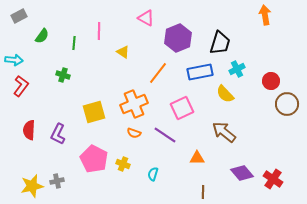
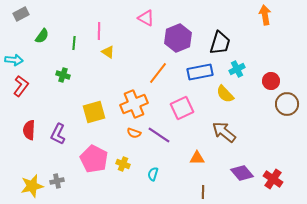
gray rectangle: moved 2 px right, 2 px up
yellow triangle: moved 15 px left
purple line: moved 6 px left
